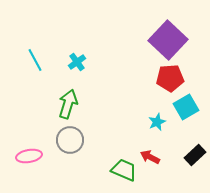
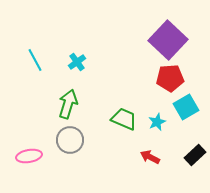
green trapezoid: moved 51 px up
